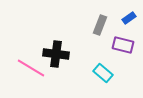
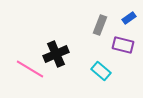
black cross: rotated 30 degrees counterclockwise
pink line: moved 1 px left, 1 px down
cyan rectangle: moved 2 px left, 2 px up
